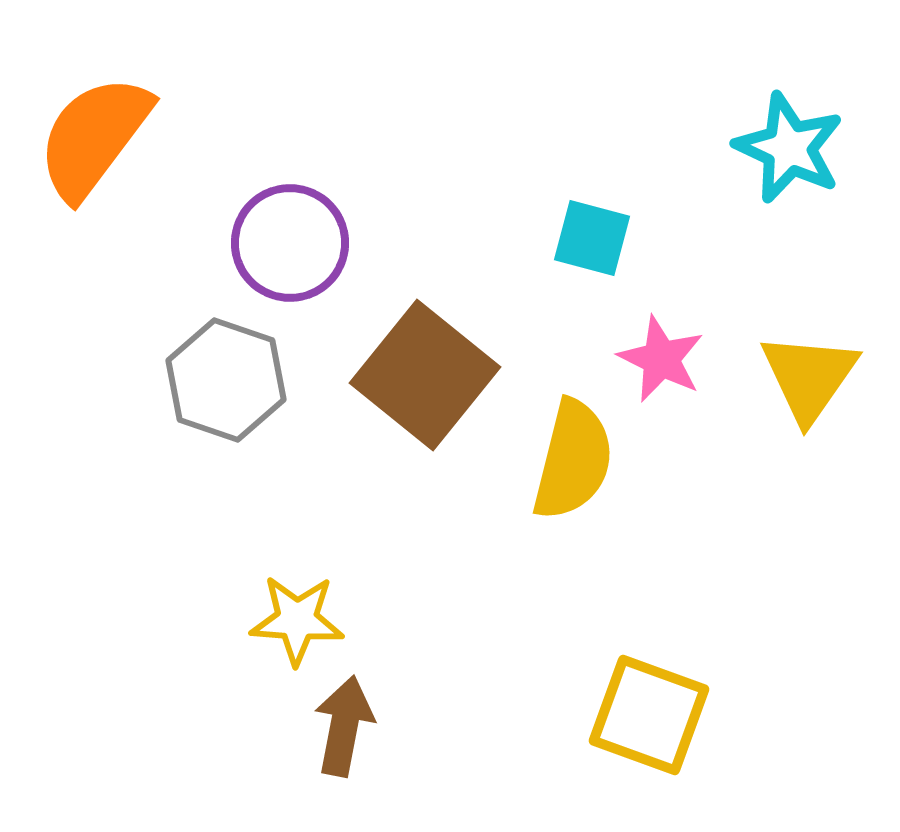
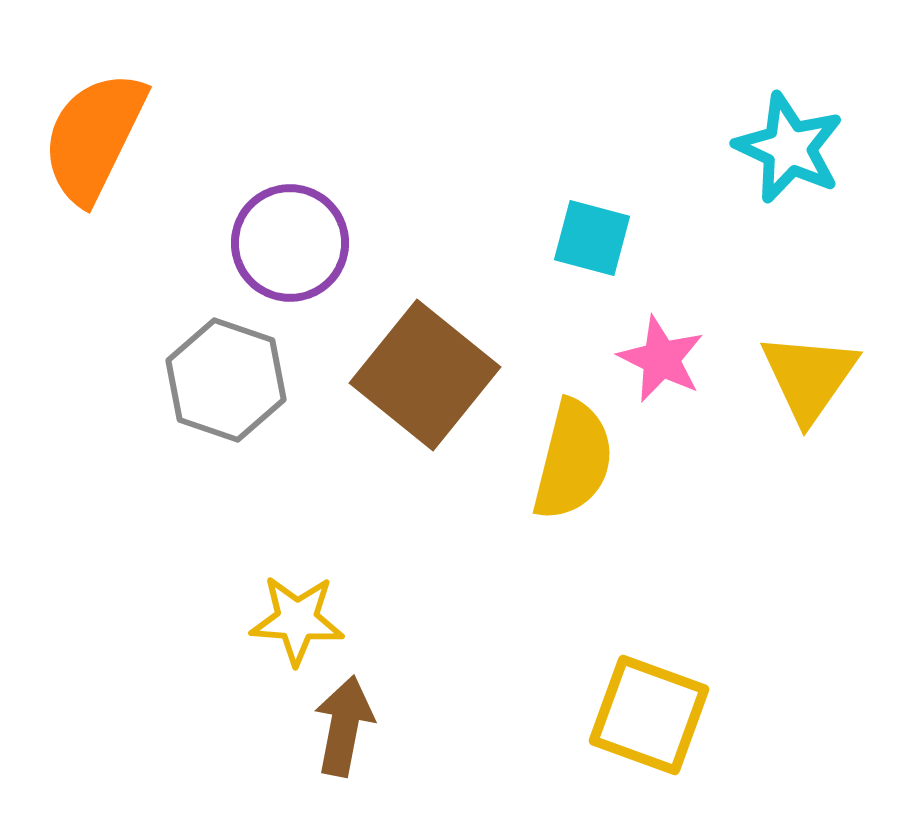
orange semicircle: rotated 11 degrees counterclockwise
